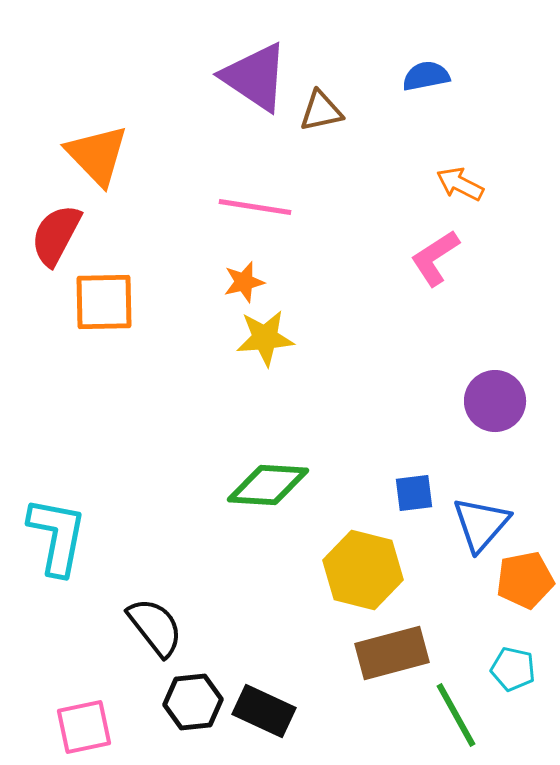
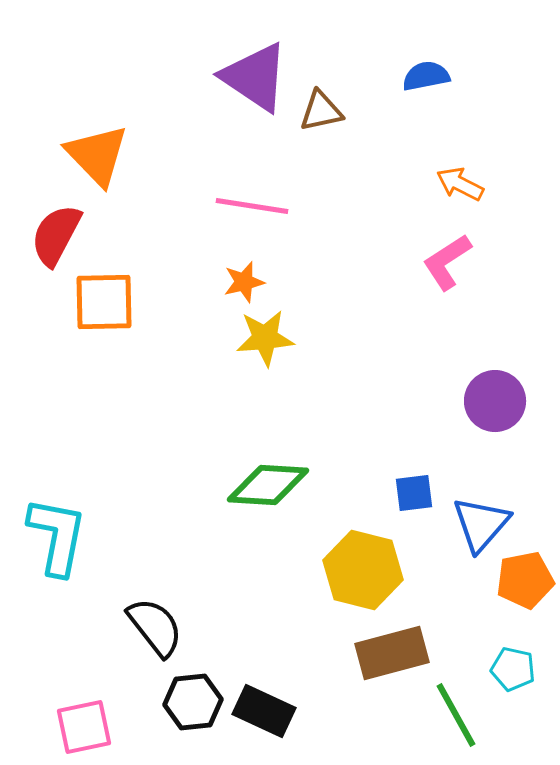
pink line: moved 3 px left, 1 px up
pink L-shape: moved 12 px right, 4 px down
